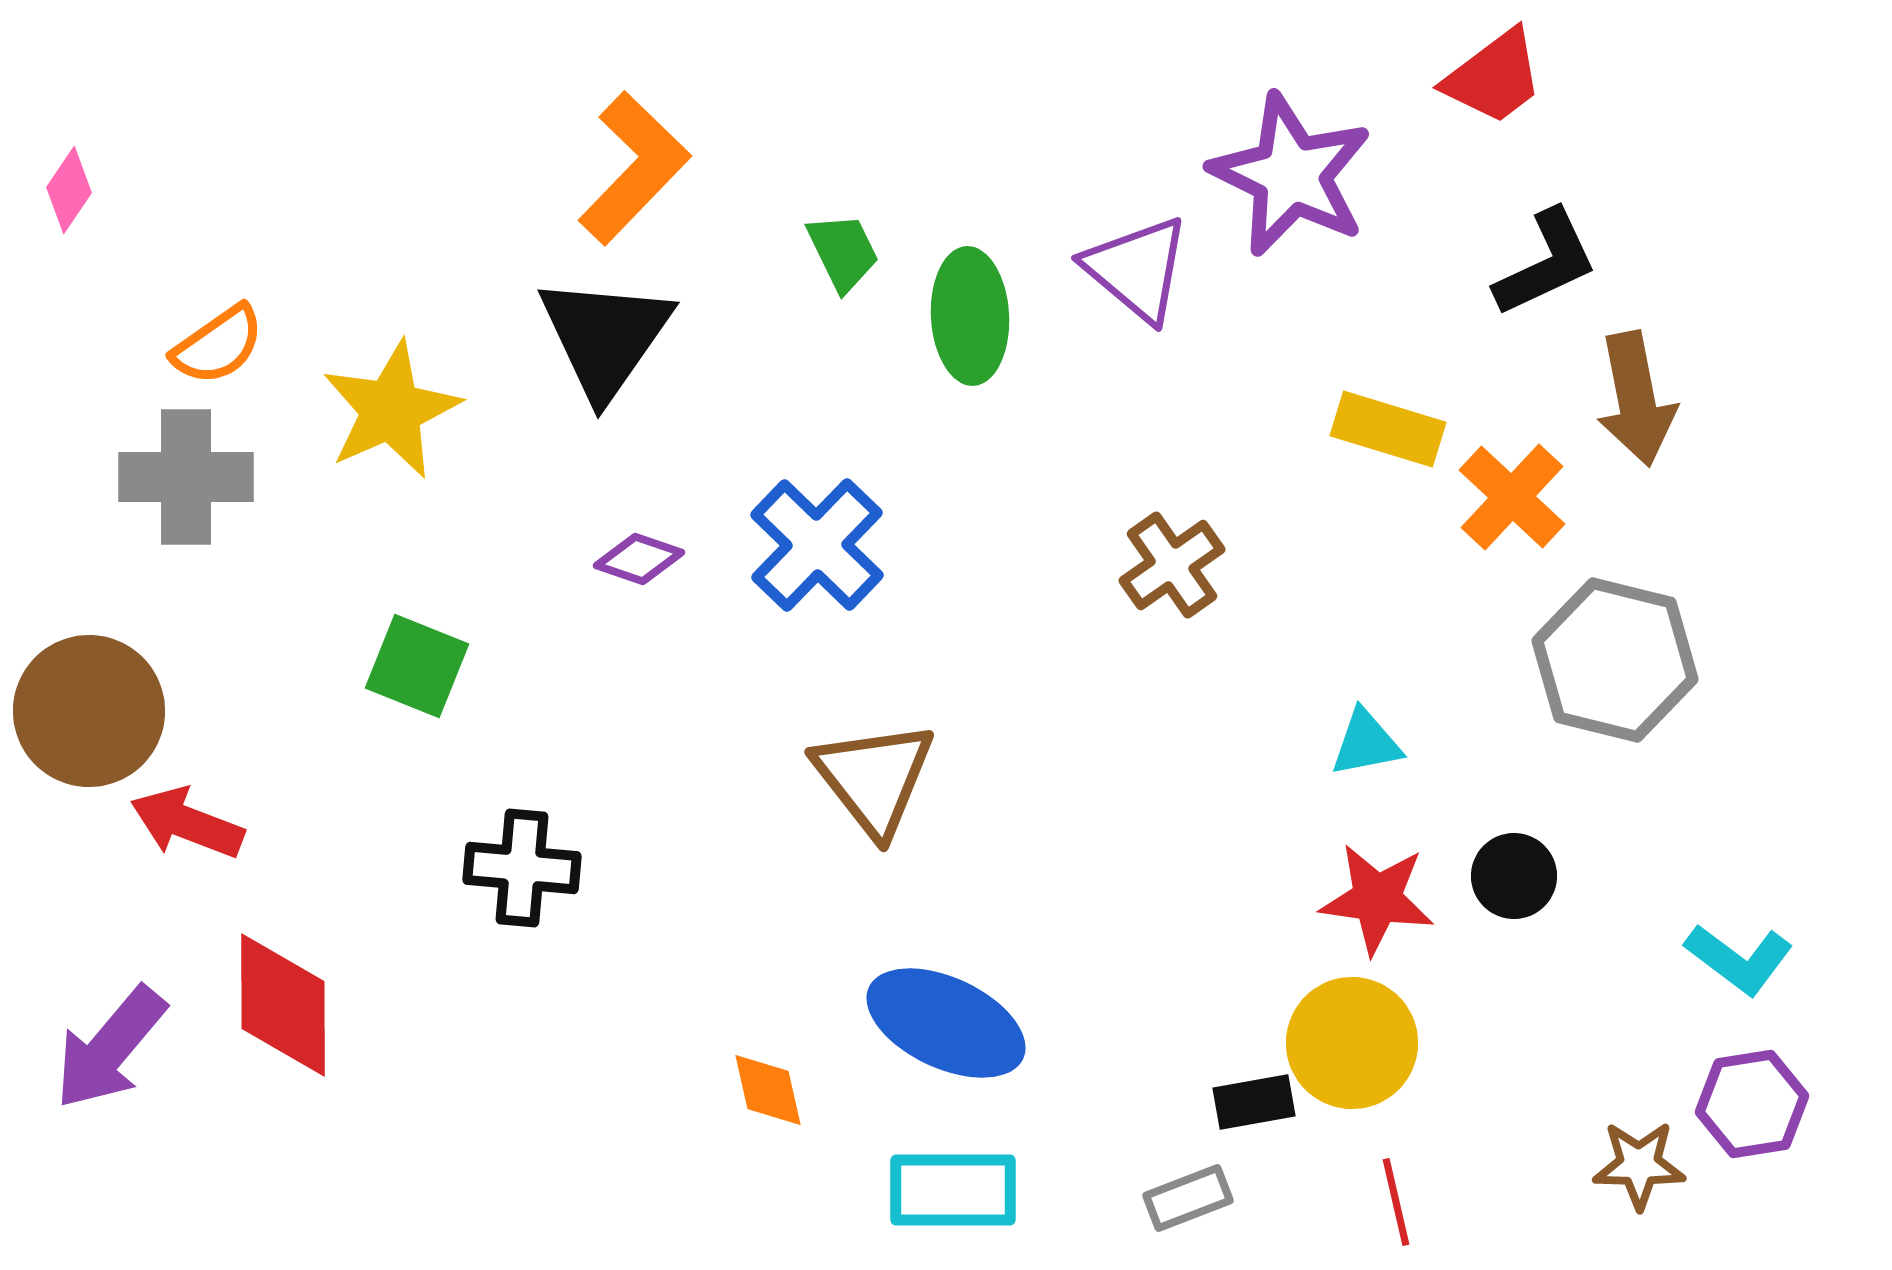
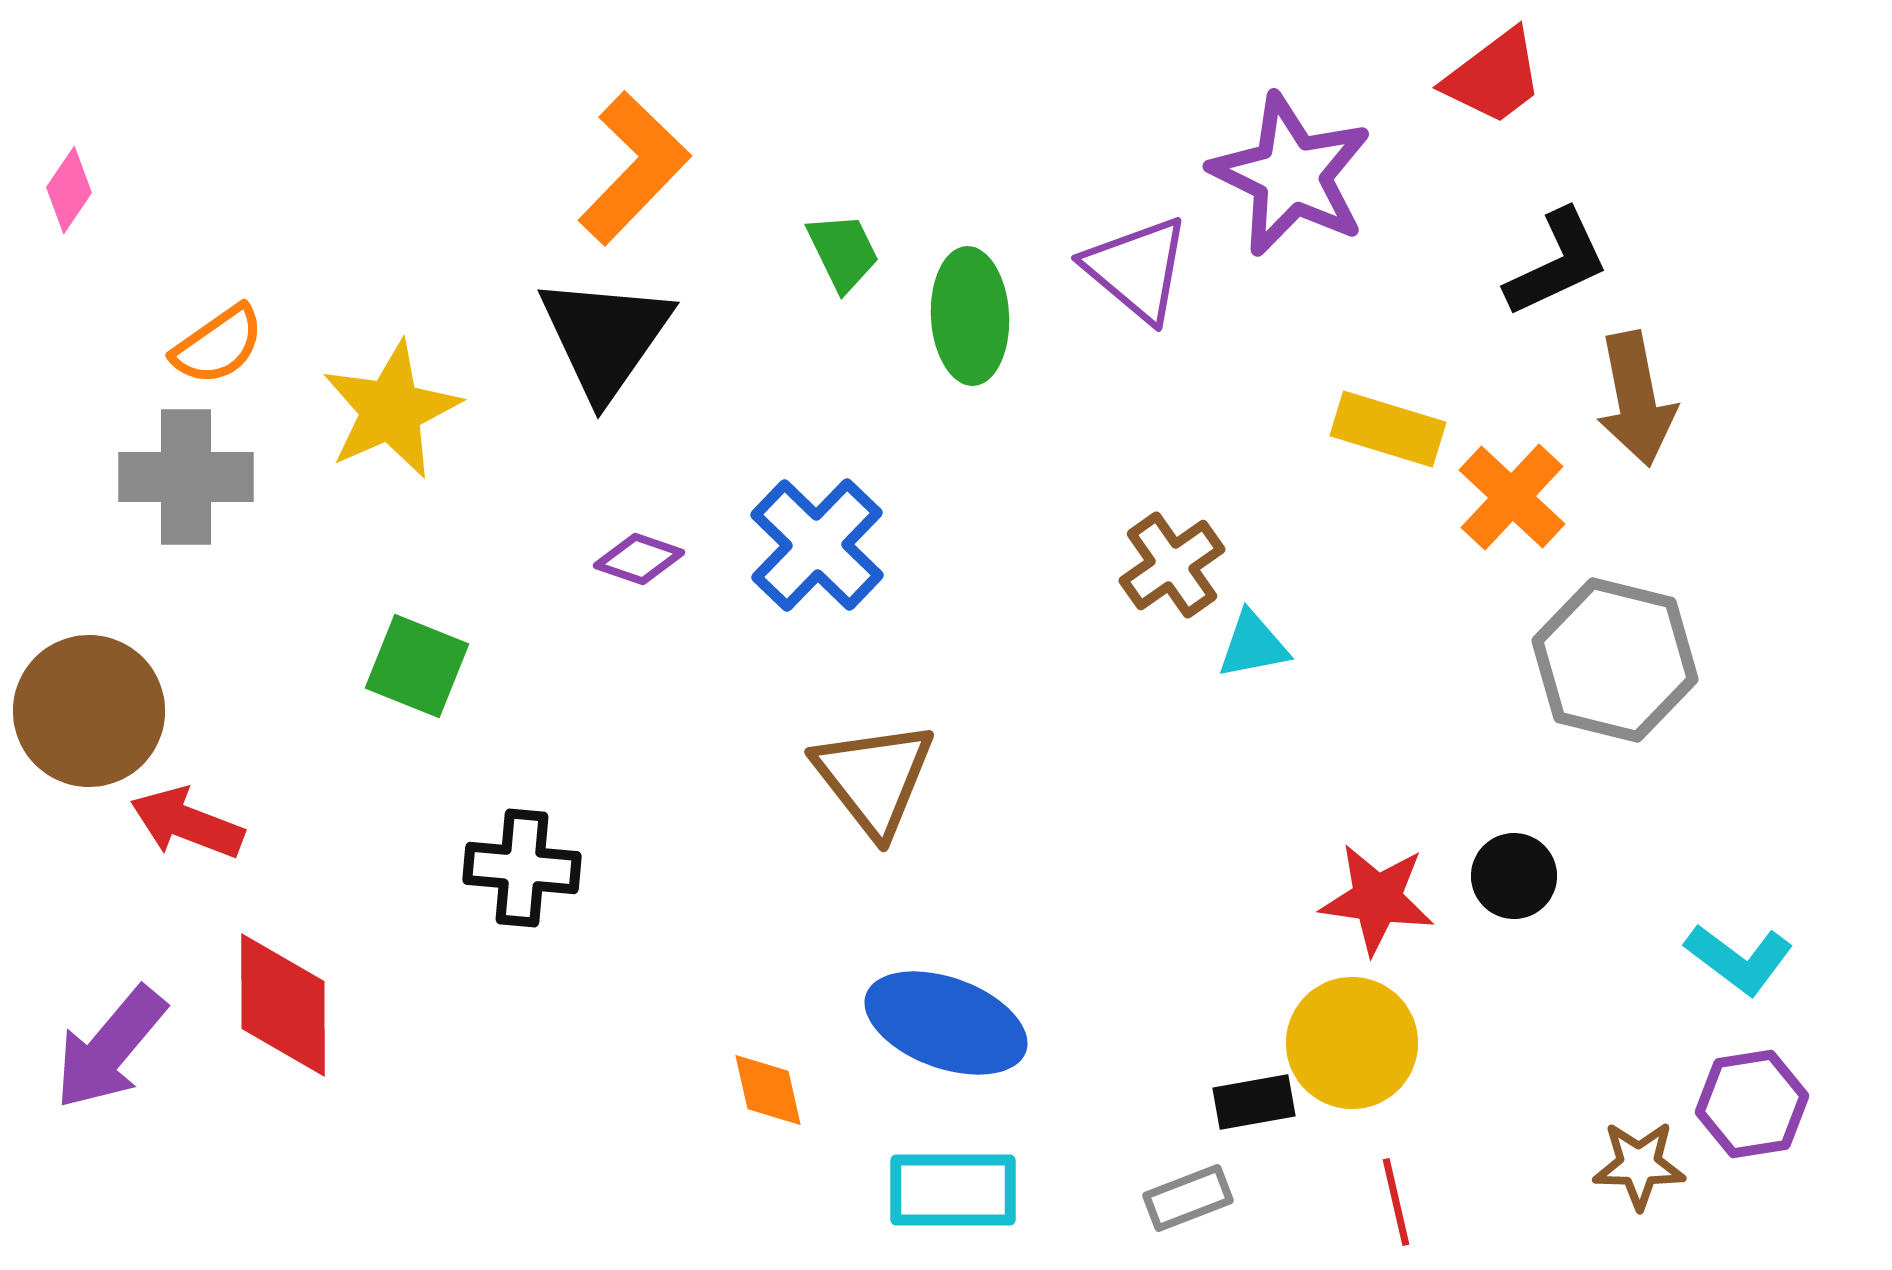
black L-shape: moved 11 px right
cyan triangle: moved 113 px left, 98 px up
blue ellipse: rotated 5 degrees counterclockwise
